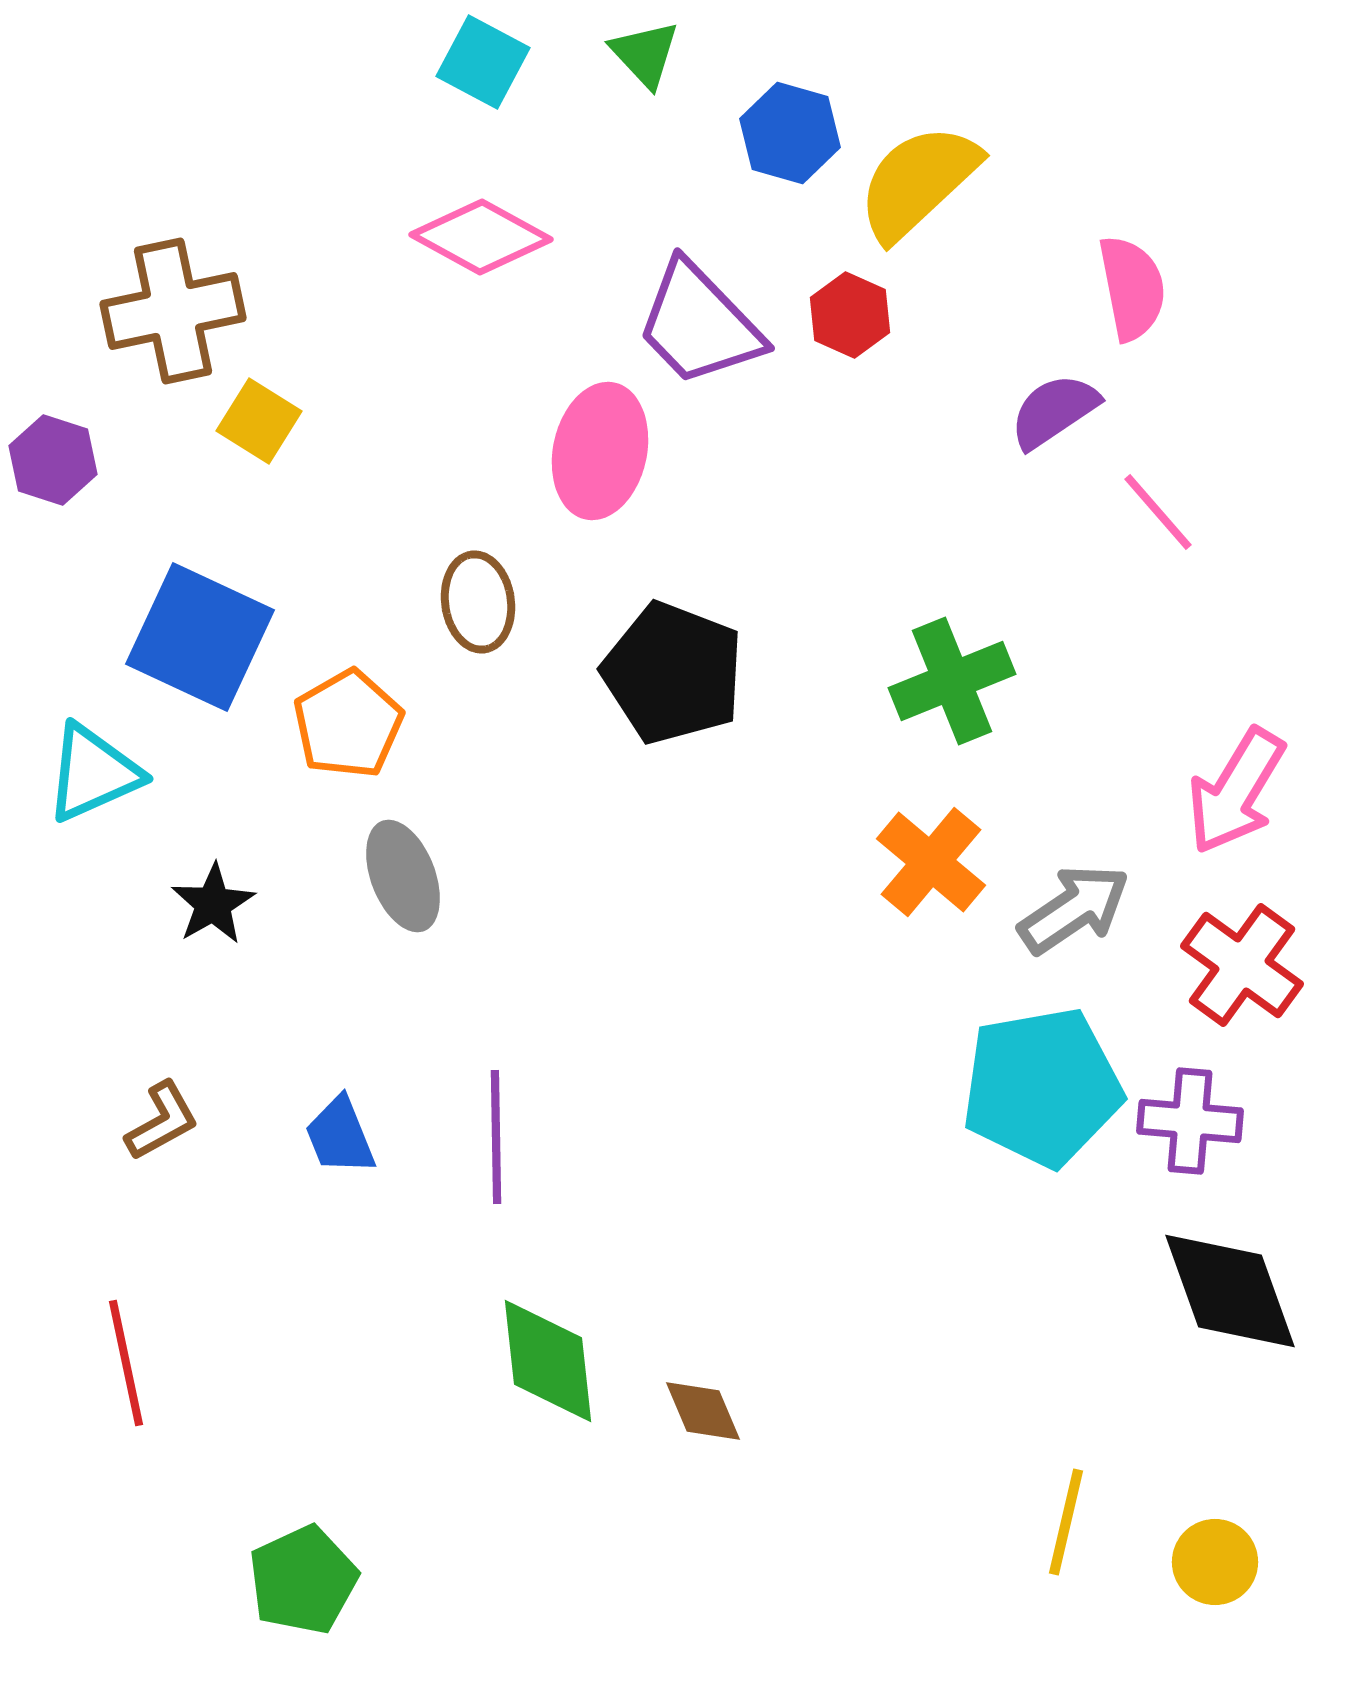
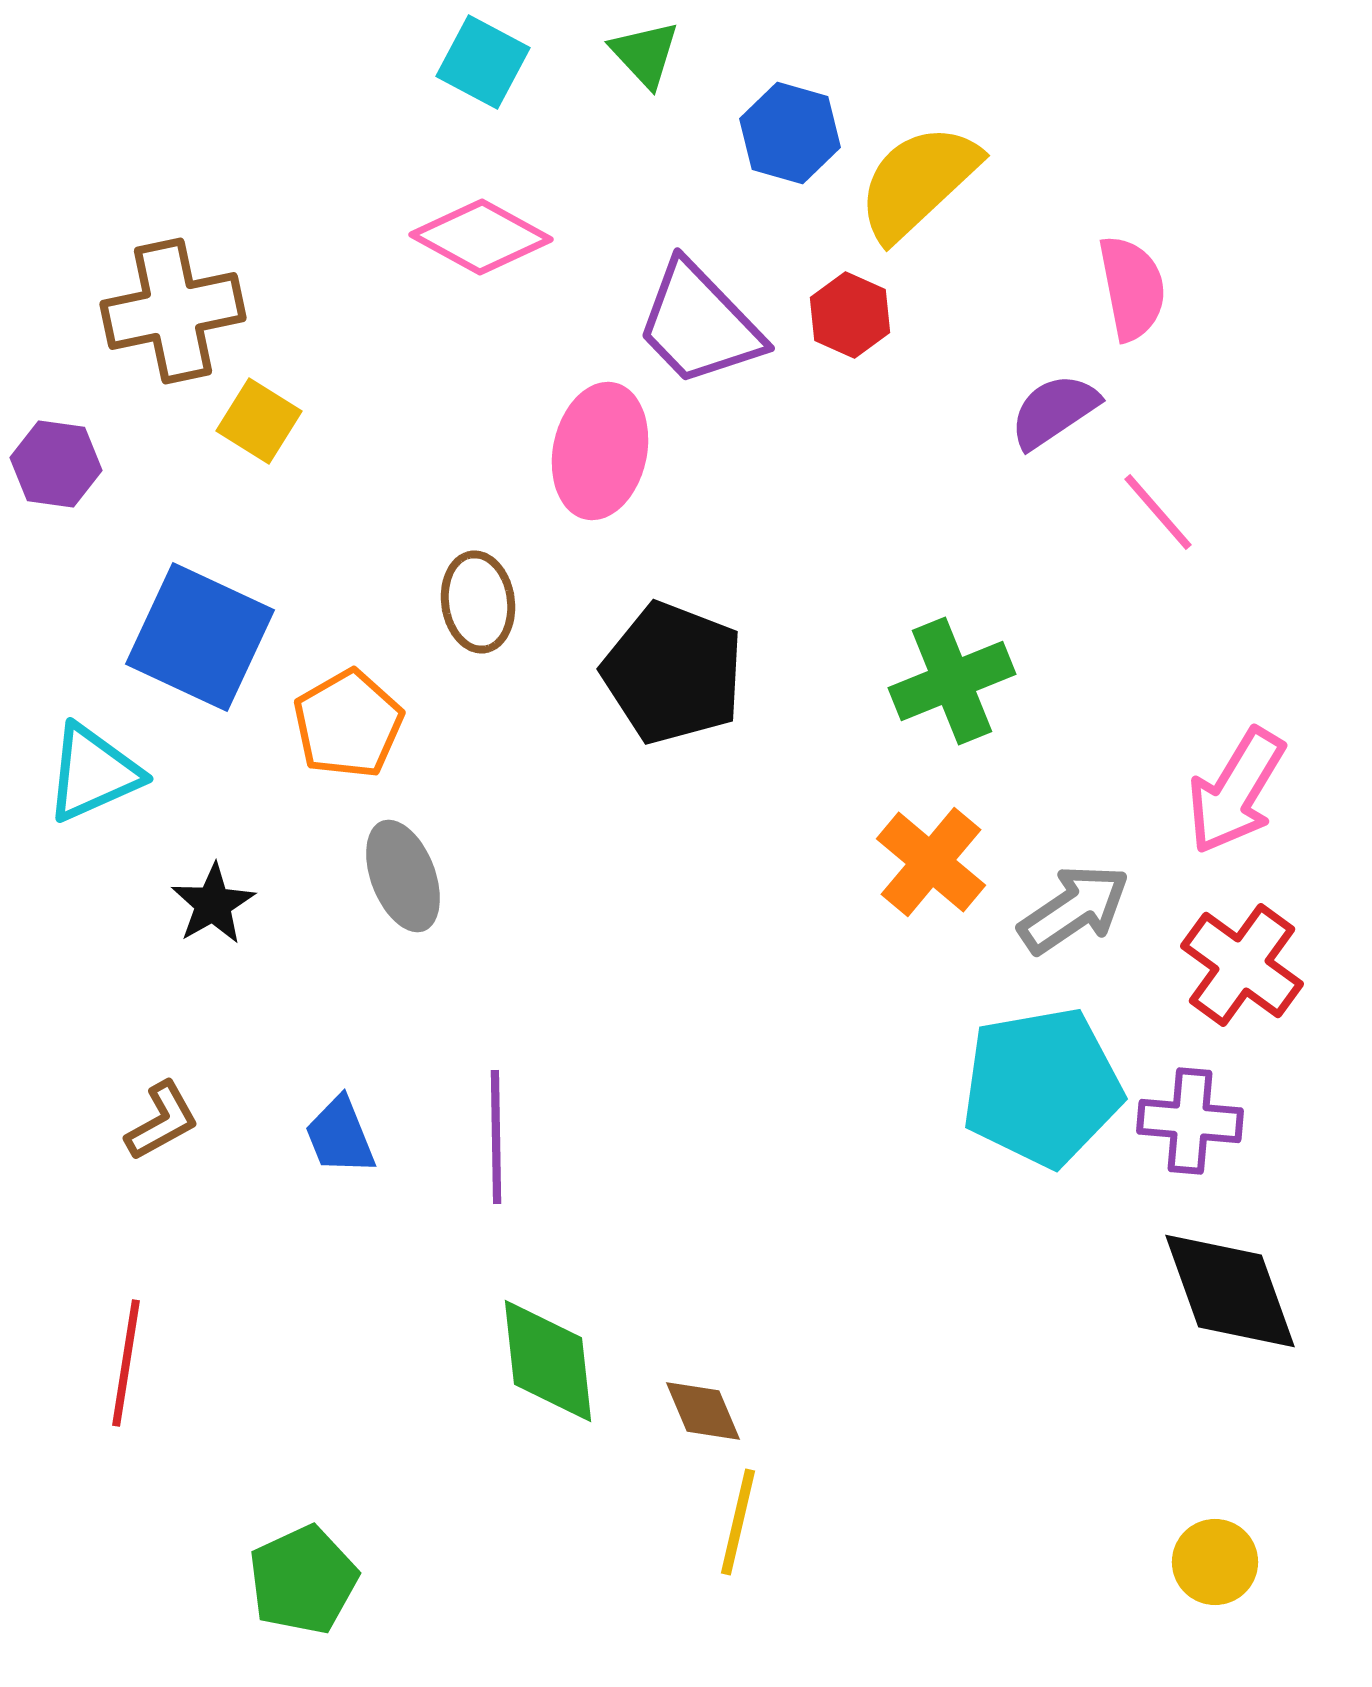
purple hexagon: moved 3 px right, 4 px down; rotated 10 degrees counterclockwise
red line: rotated 21 degrees clockwise
yellow line: moved 328 px left
